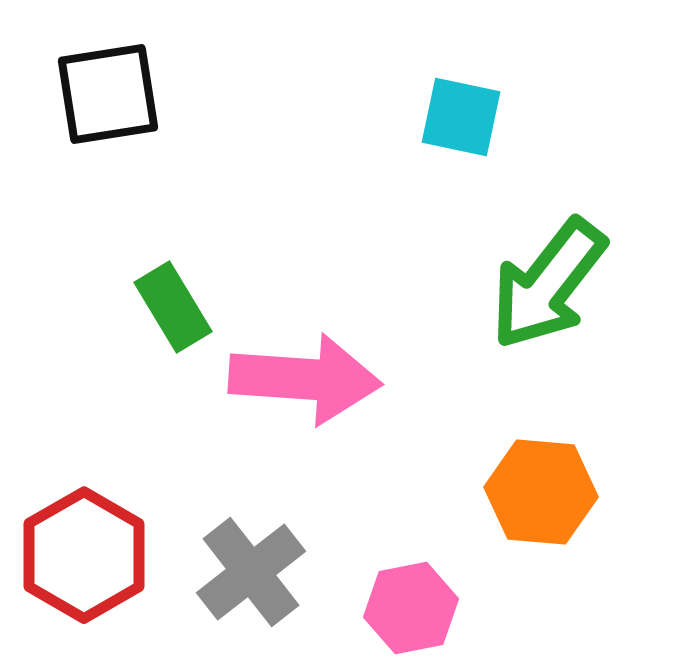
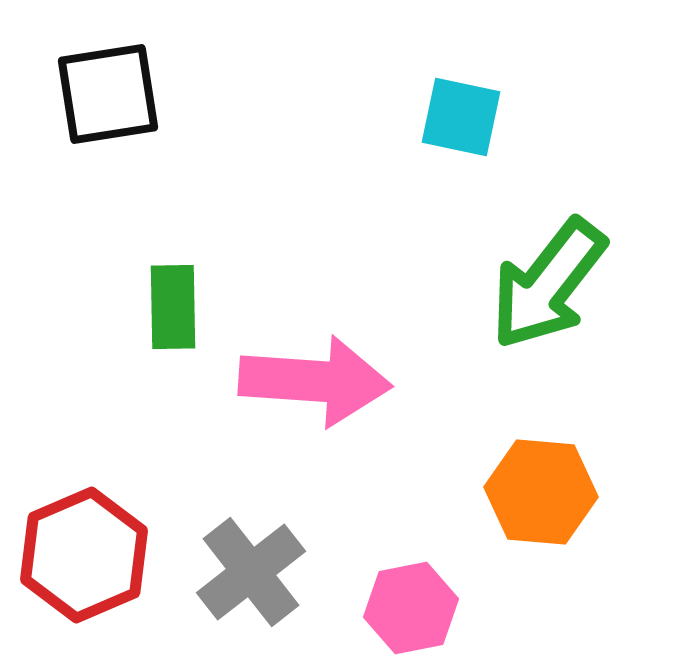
green rectangle: rotated 30 degrees clockwise
pink arrow: moved 10 px right, 2 px down
red hexagon: rotated 7 degrees clockwise
